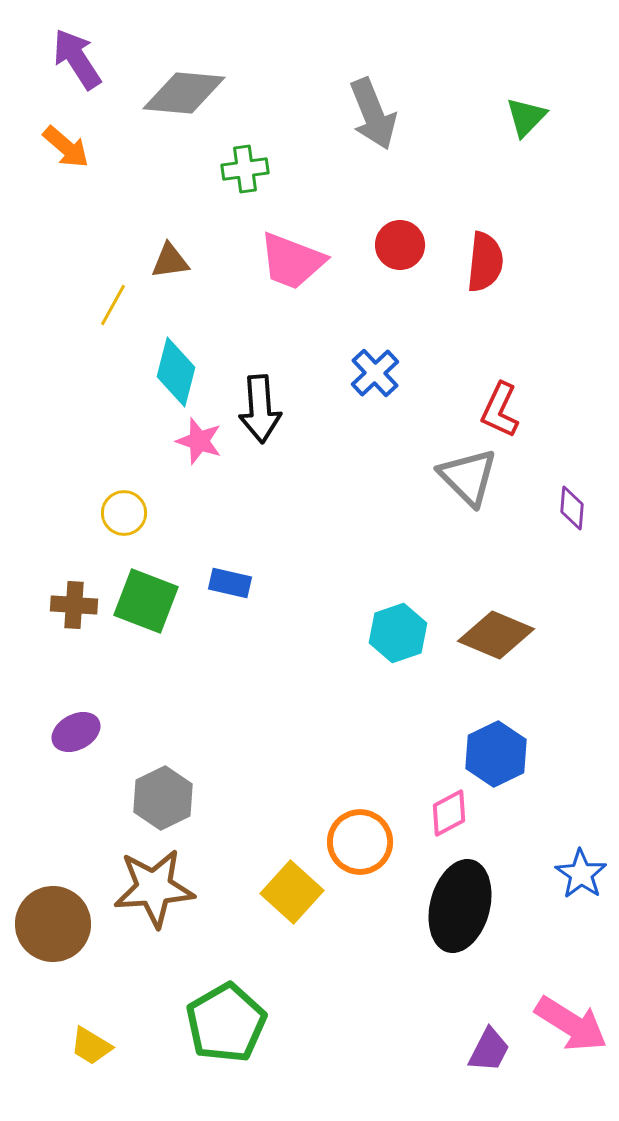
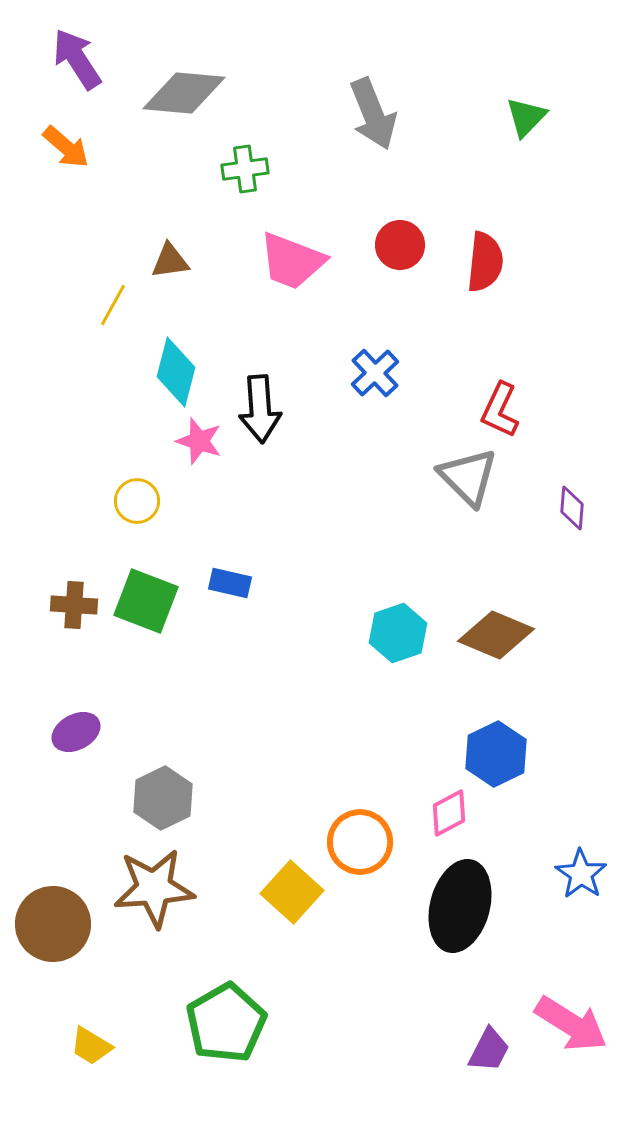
yellow circle: moved 13 px right, 12 px up
